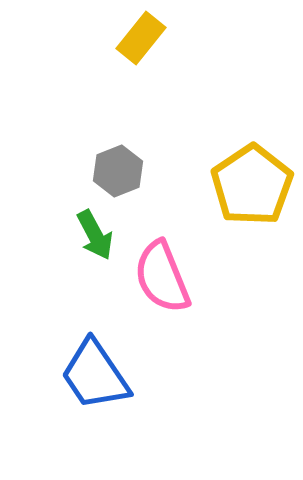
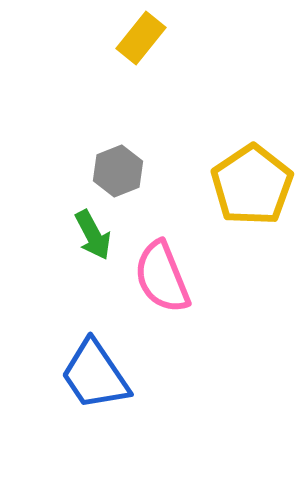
green arrow: moved 2 px left
